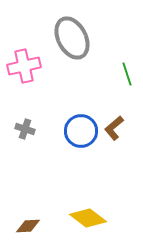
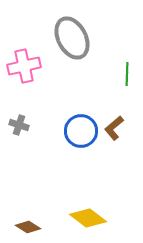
green line: rotated 20 degrees clockwise
gray cross: moved 6 px left, 4 px up
brown diamond: moved 1 px down; rotated 35 degrees clockwise
